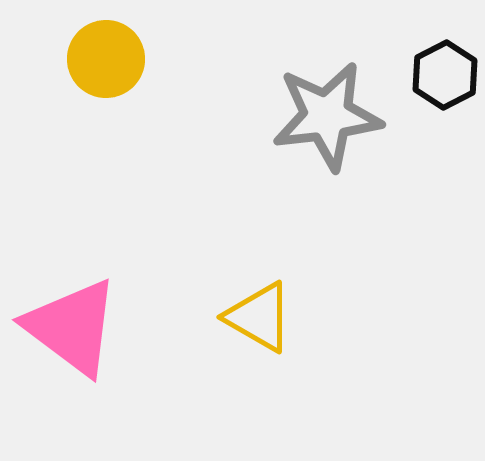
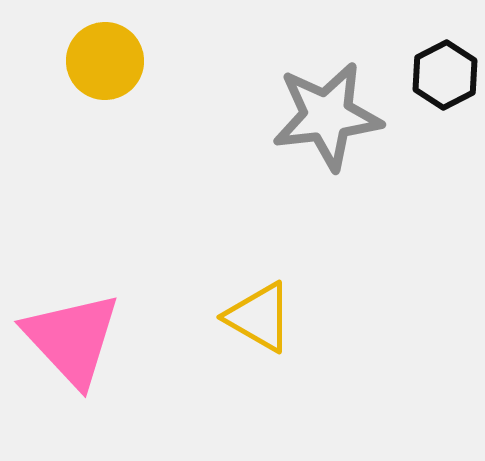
yellow circle: moved 1 px left, 2 px down
pink triangle: moved 12 px down; rotated 10 degrees clockwise
